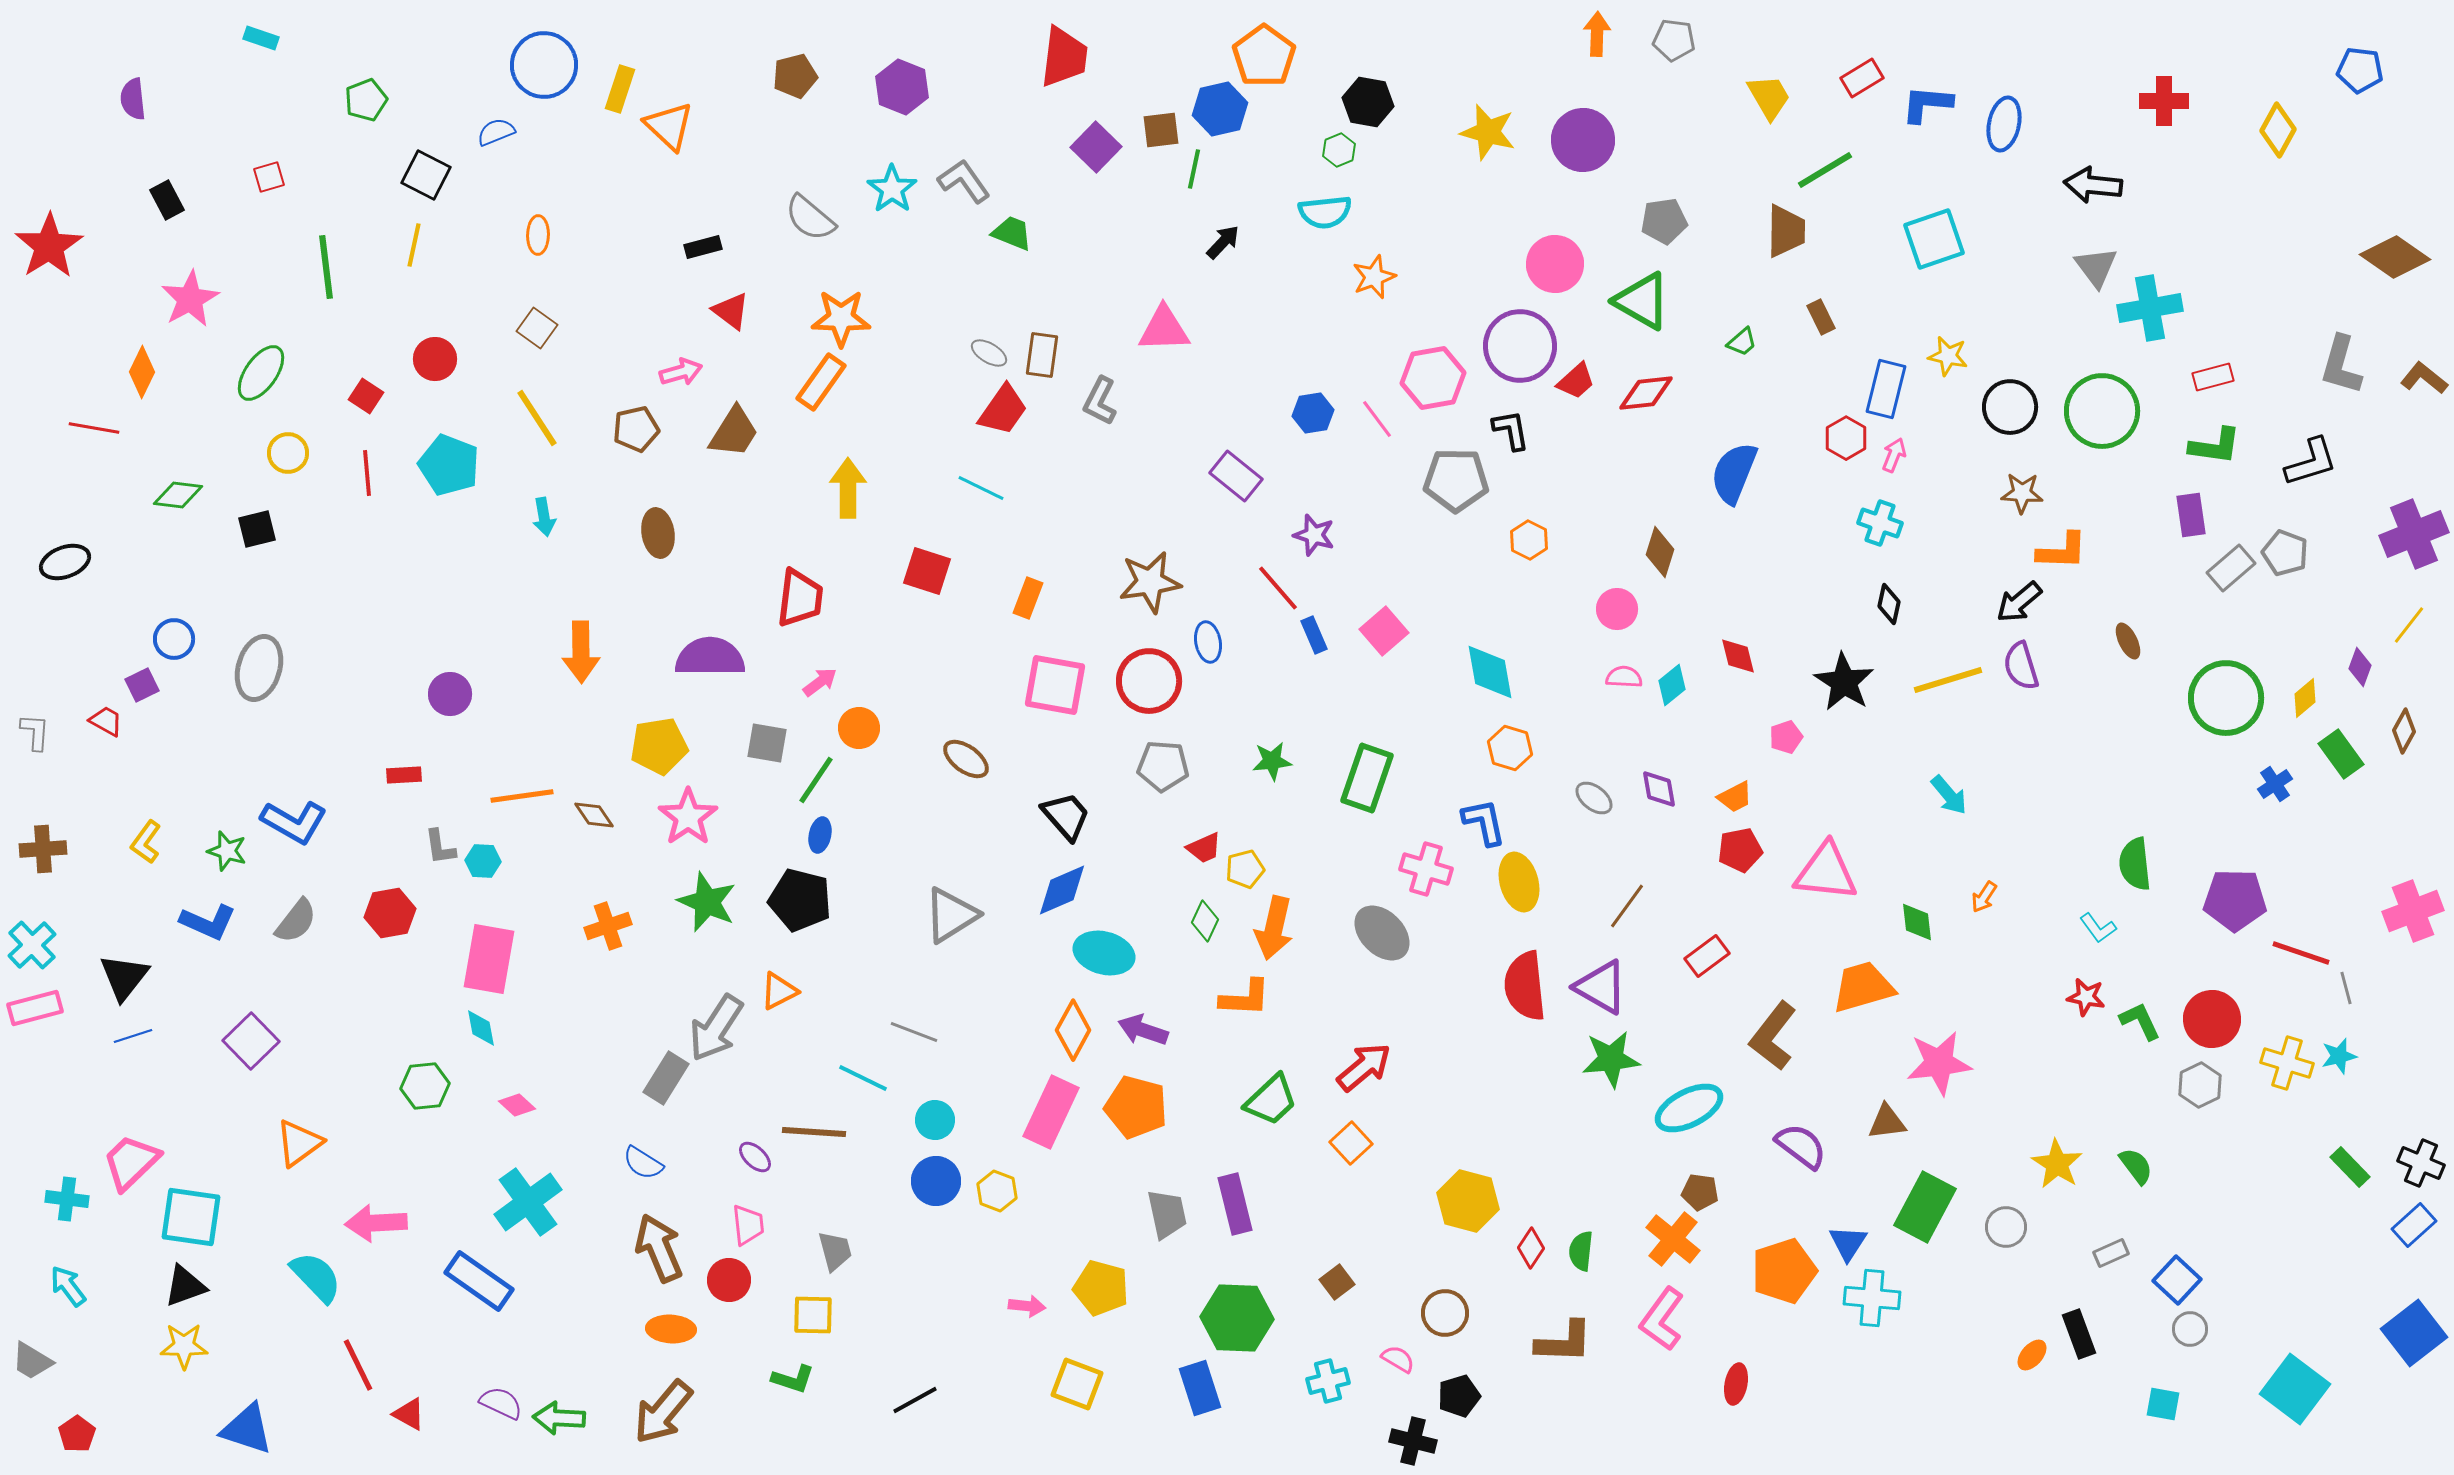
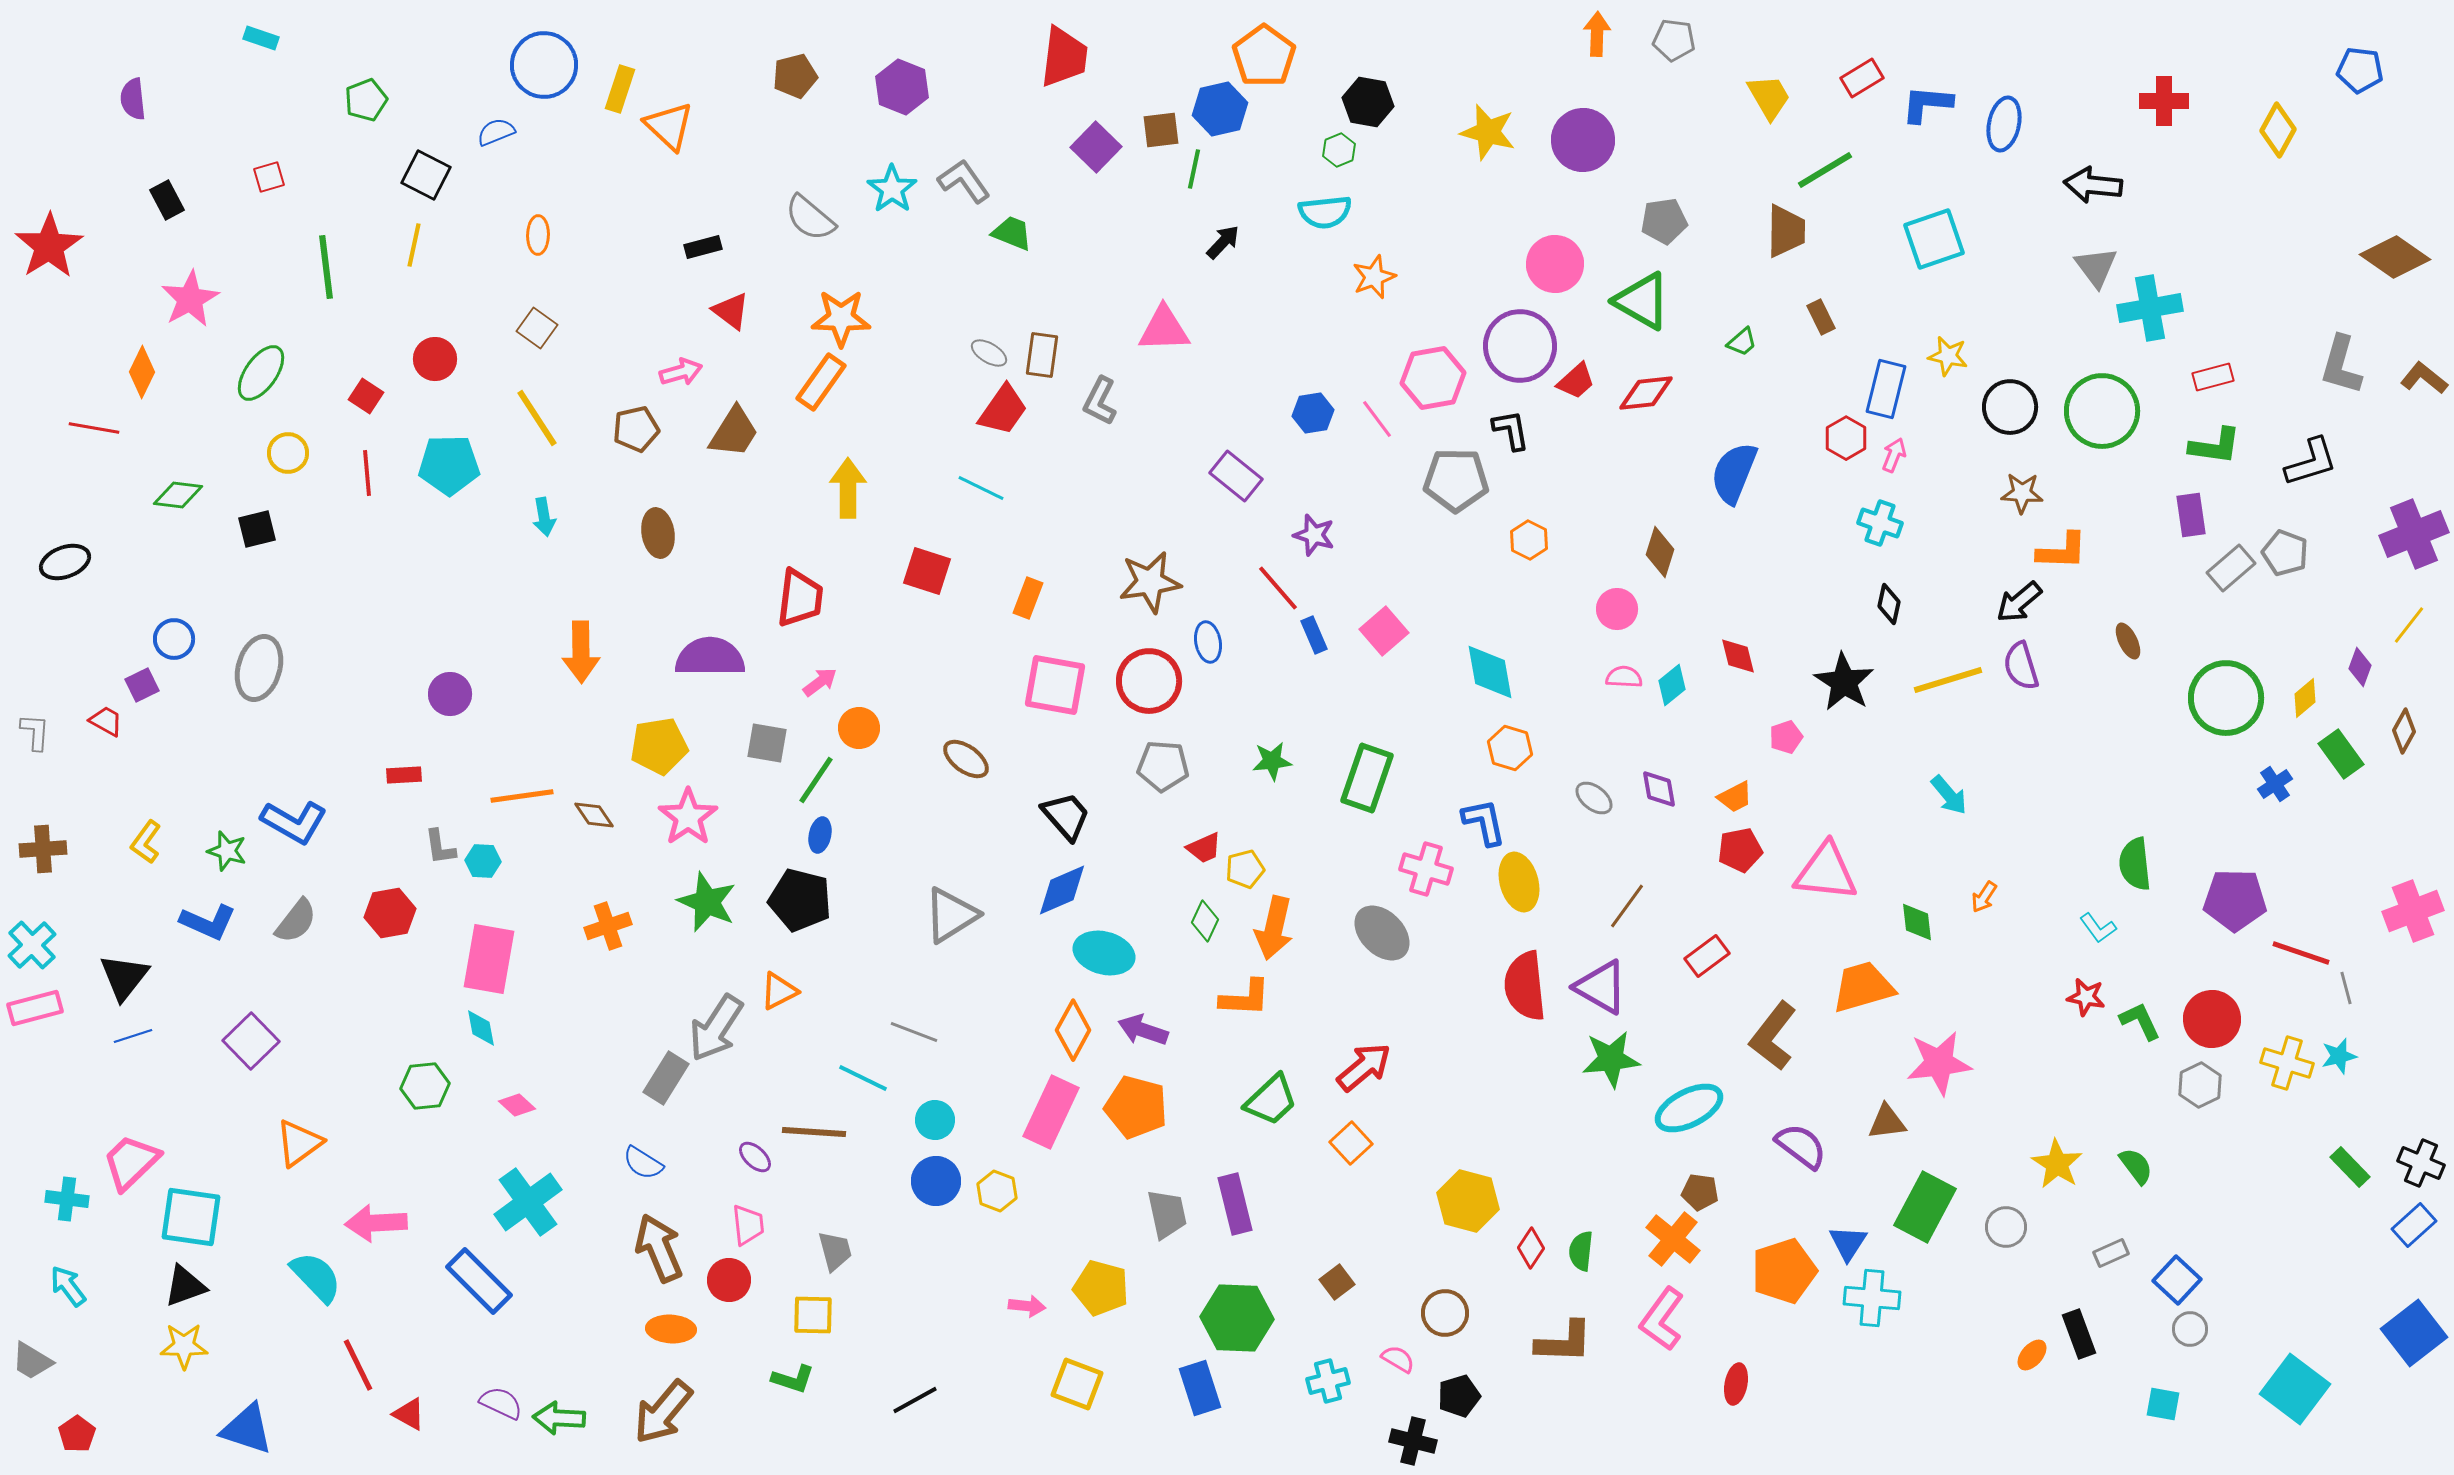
cyan pentagon at (449, 465): rotated 22 degrees counterclockwise
blue rectangle at (479, 1281): rotated 10 degrees clockwise
